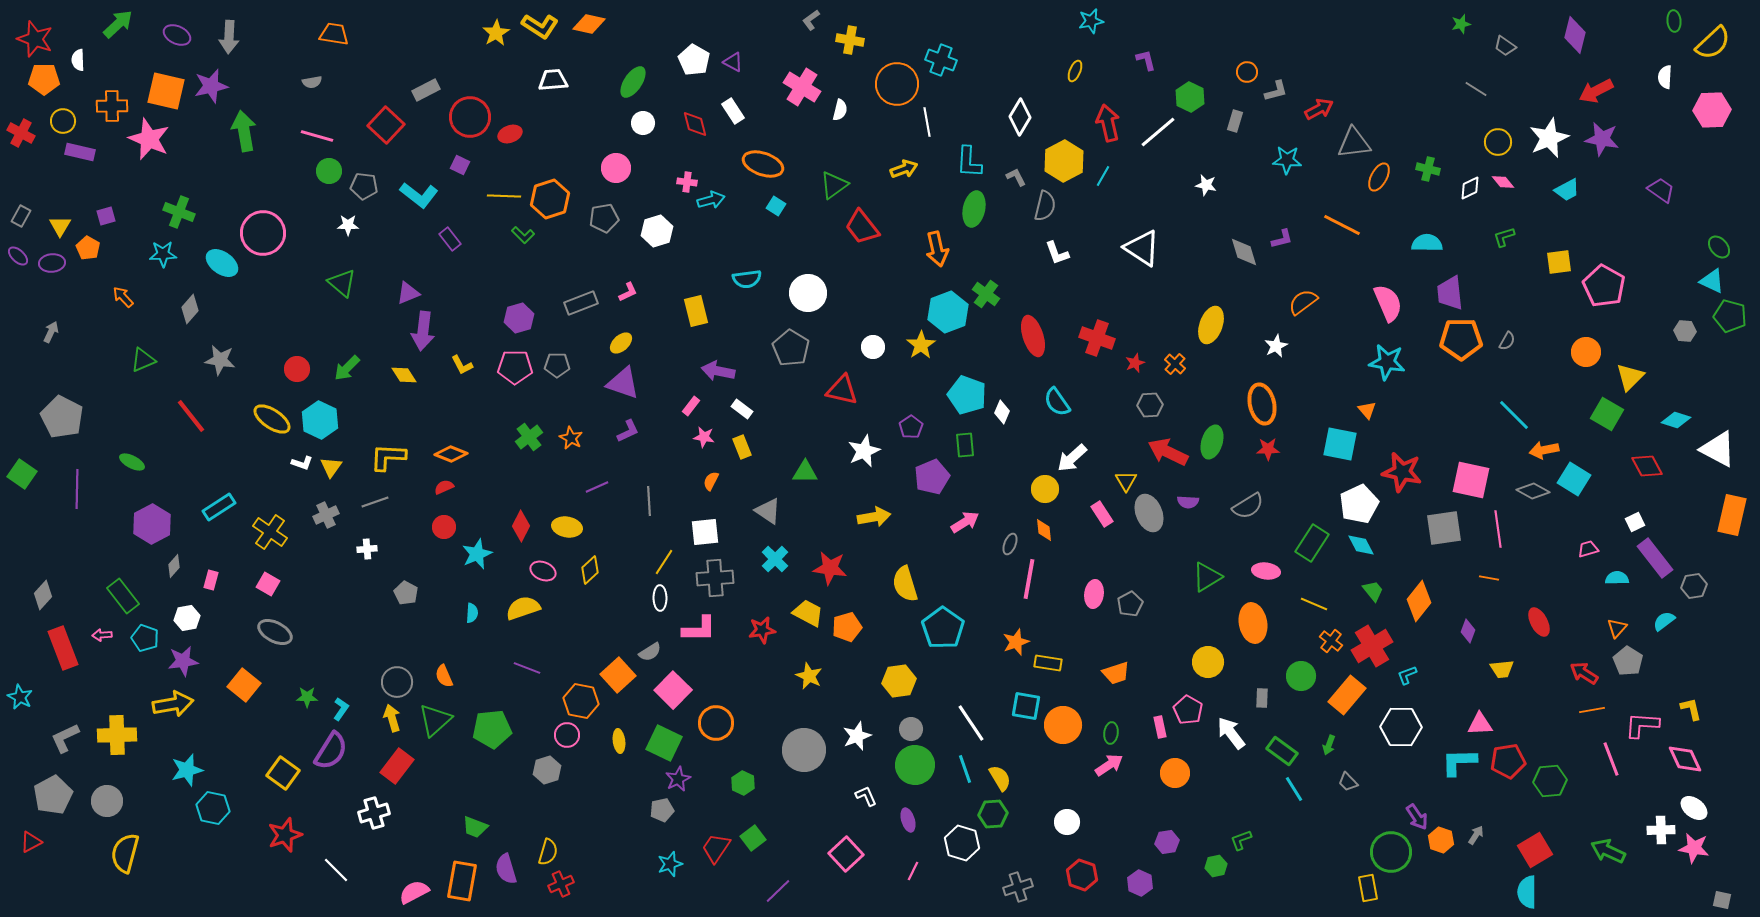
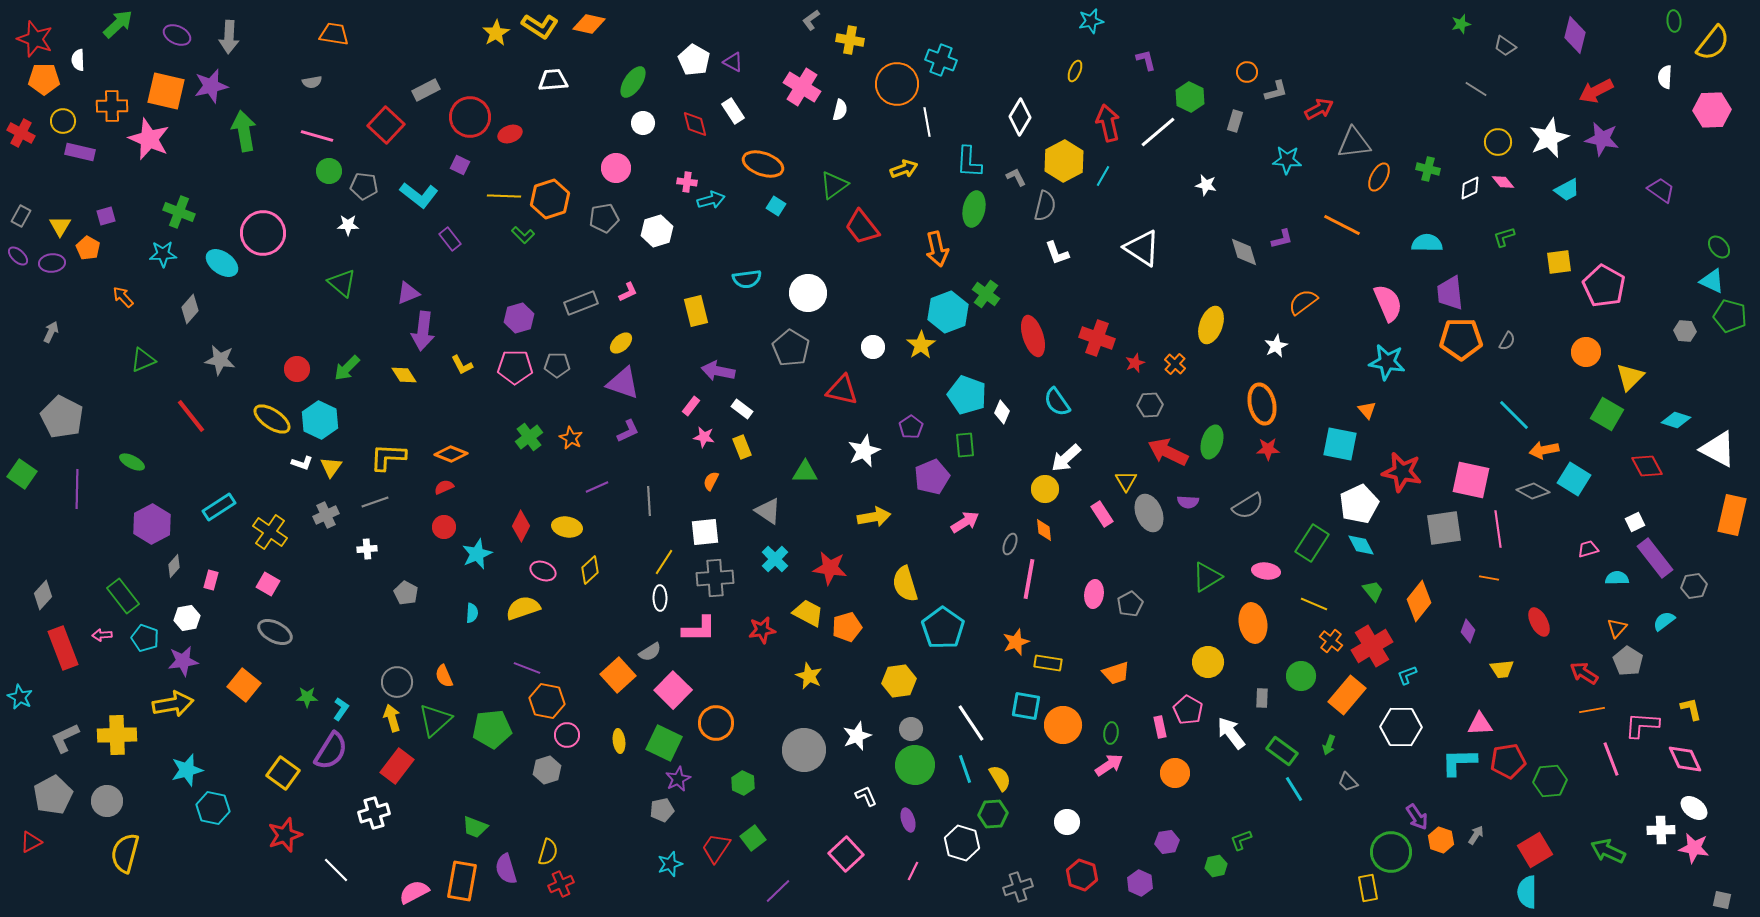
yellow semicircle at (1713, 43): rotated 9 degrees counterclockwise
white arrow at (1072, 458): moved 6 px left
orange hexagon at (581, 701): moved 34 px left
